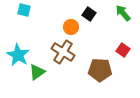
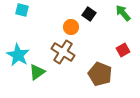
cyan square: moved 2 px left
red square: rotated 24 degrees clockwise
brown pentagon: moved 4 px down; rotated 20 degrees clockwise
